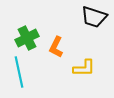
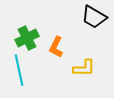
black trapezoid: rotated 12 degrees clockwise
cyan line: moved 2 px up
